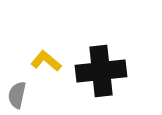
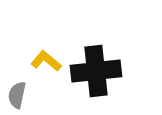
black cross: moved 5 px left
